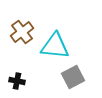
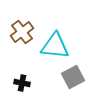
black cross: moved 5 px right, 2 px down
